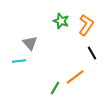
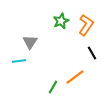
green star: rotated 28 degrees clockwise
gray triangle: moved 1 px up; rotated 14 degrees clockwise
green line: moved 2 px left, 1 px up
